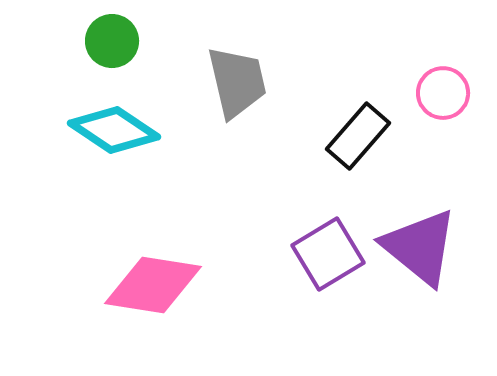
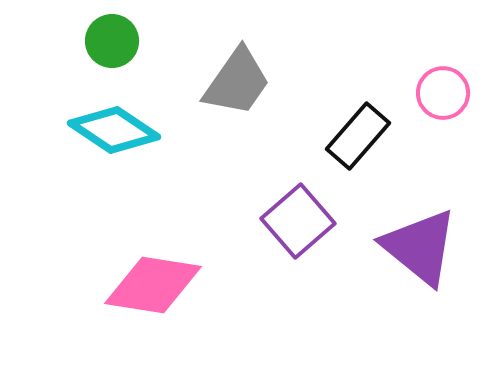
gray trapezoid: rotated 48 degrees clockwise
purple square: moved 30 px left, 33 px up; rotated 10 degrees counterclockwise
